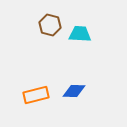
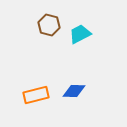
brown hexagon: moved 1 px left
cyan trapezoid: rotated 30 degrees counterclockwise
